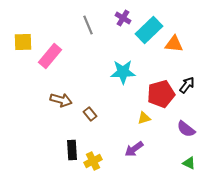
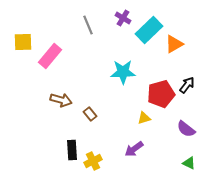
orange triangle: rotated 36 degrees counterclockwise
